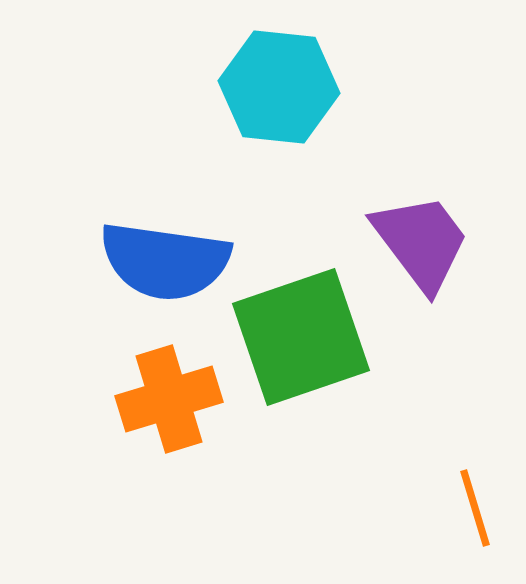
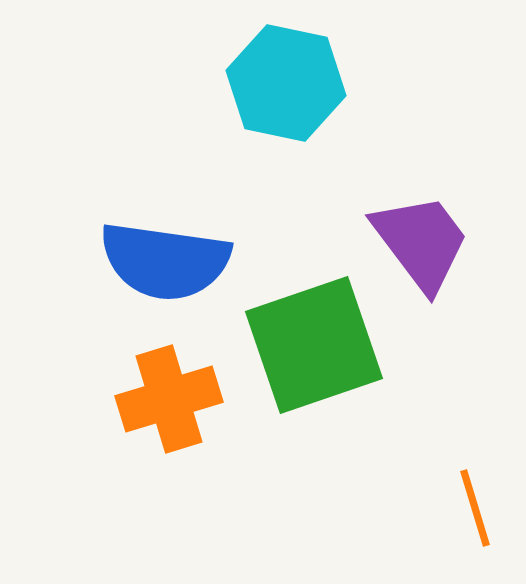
cyan hexagon: moved 7 px right, 4 px up; rotated 6 degrees clockwise
green square: moved 13 px right, 8 px down
